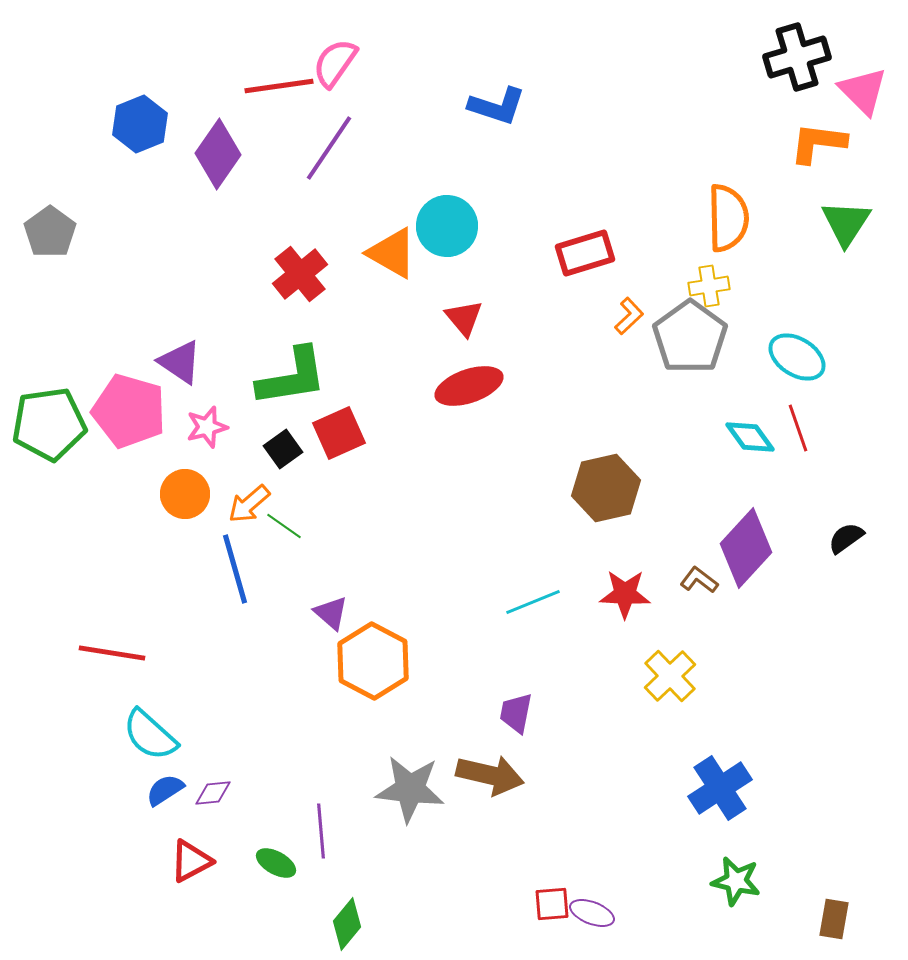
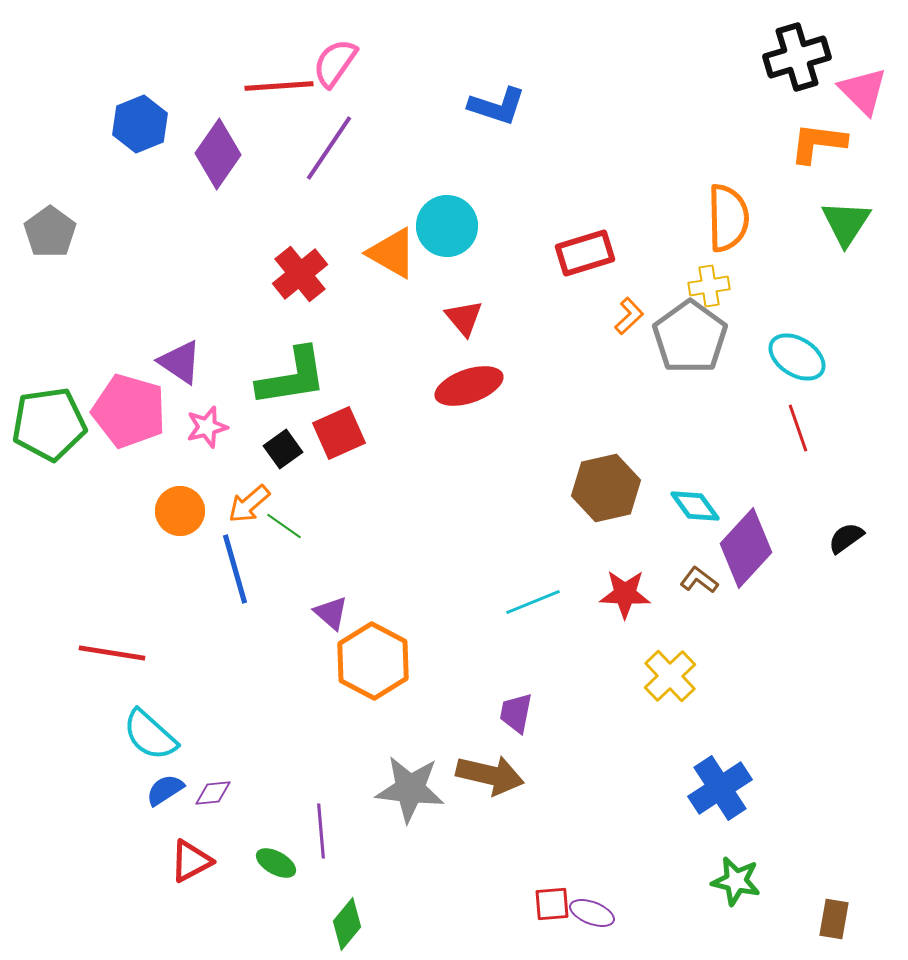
red line at (279, 86): rotated 4 degrees clockwise
cyan diamond at (750, 437): moved 55 px left, 69 px down
orange circle at (185, 494): moved 5 px left, 17 px down
